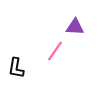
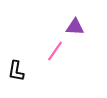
black L-shape: moved 3 px down
